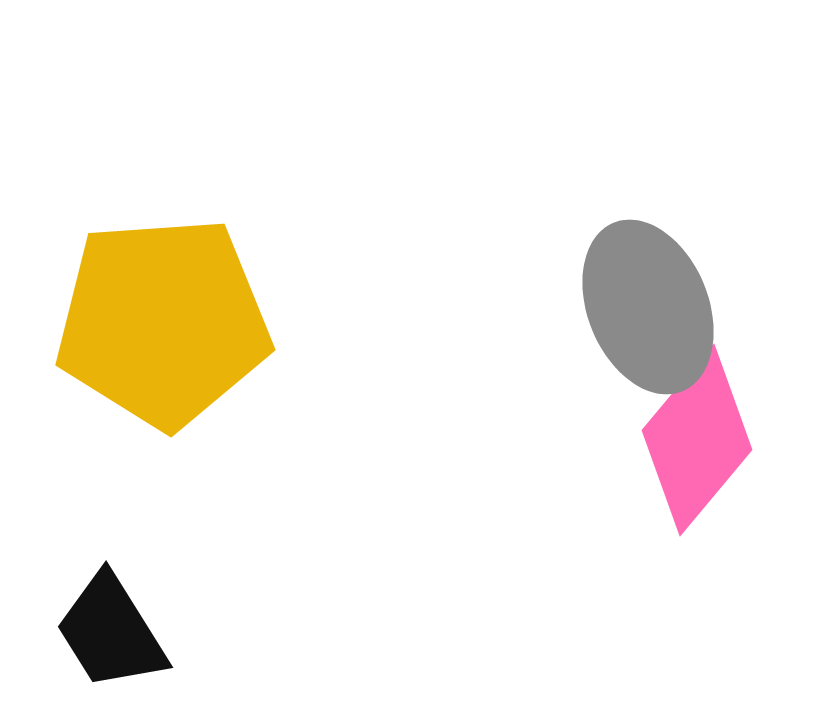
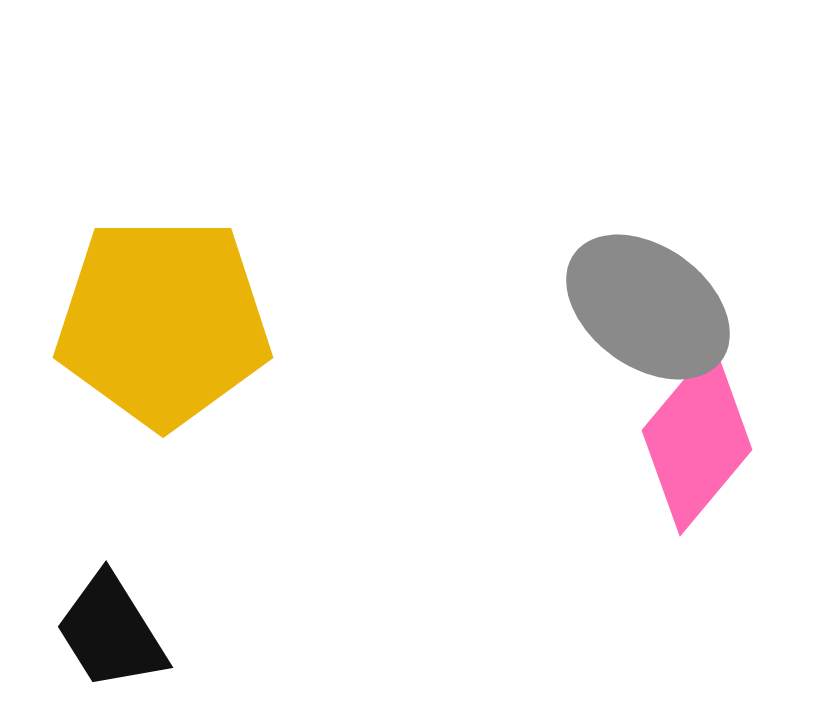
gray ellipse: rotated 32 degrees counterclockwise
yellow pentagon: rotated 4 degrees clockwise
